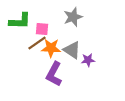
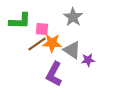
gray star: rotated 18 degrees counterclockwise
brown line: moved 1 px down
orange star: moved 1 px right, 5 px up
